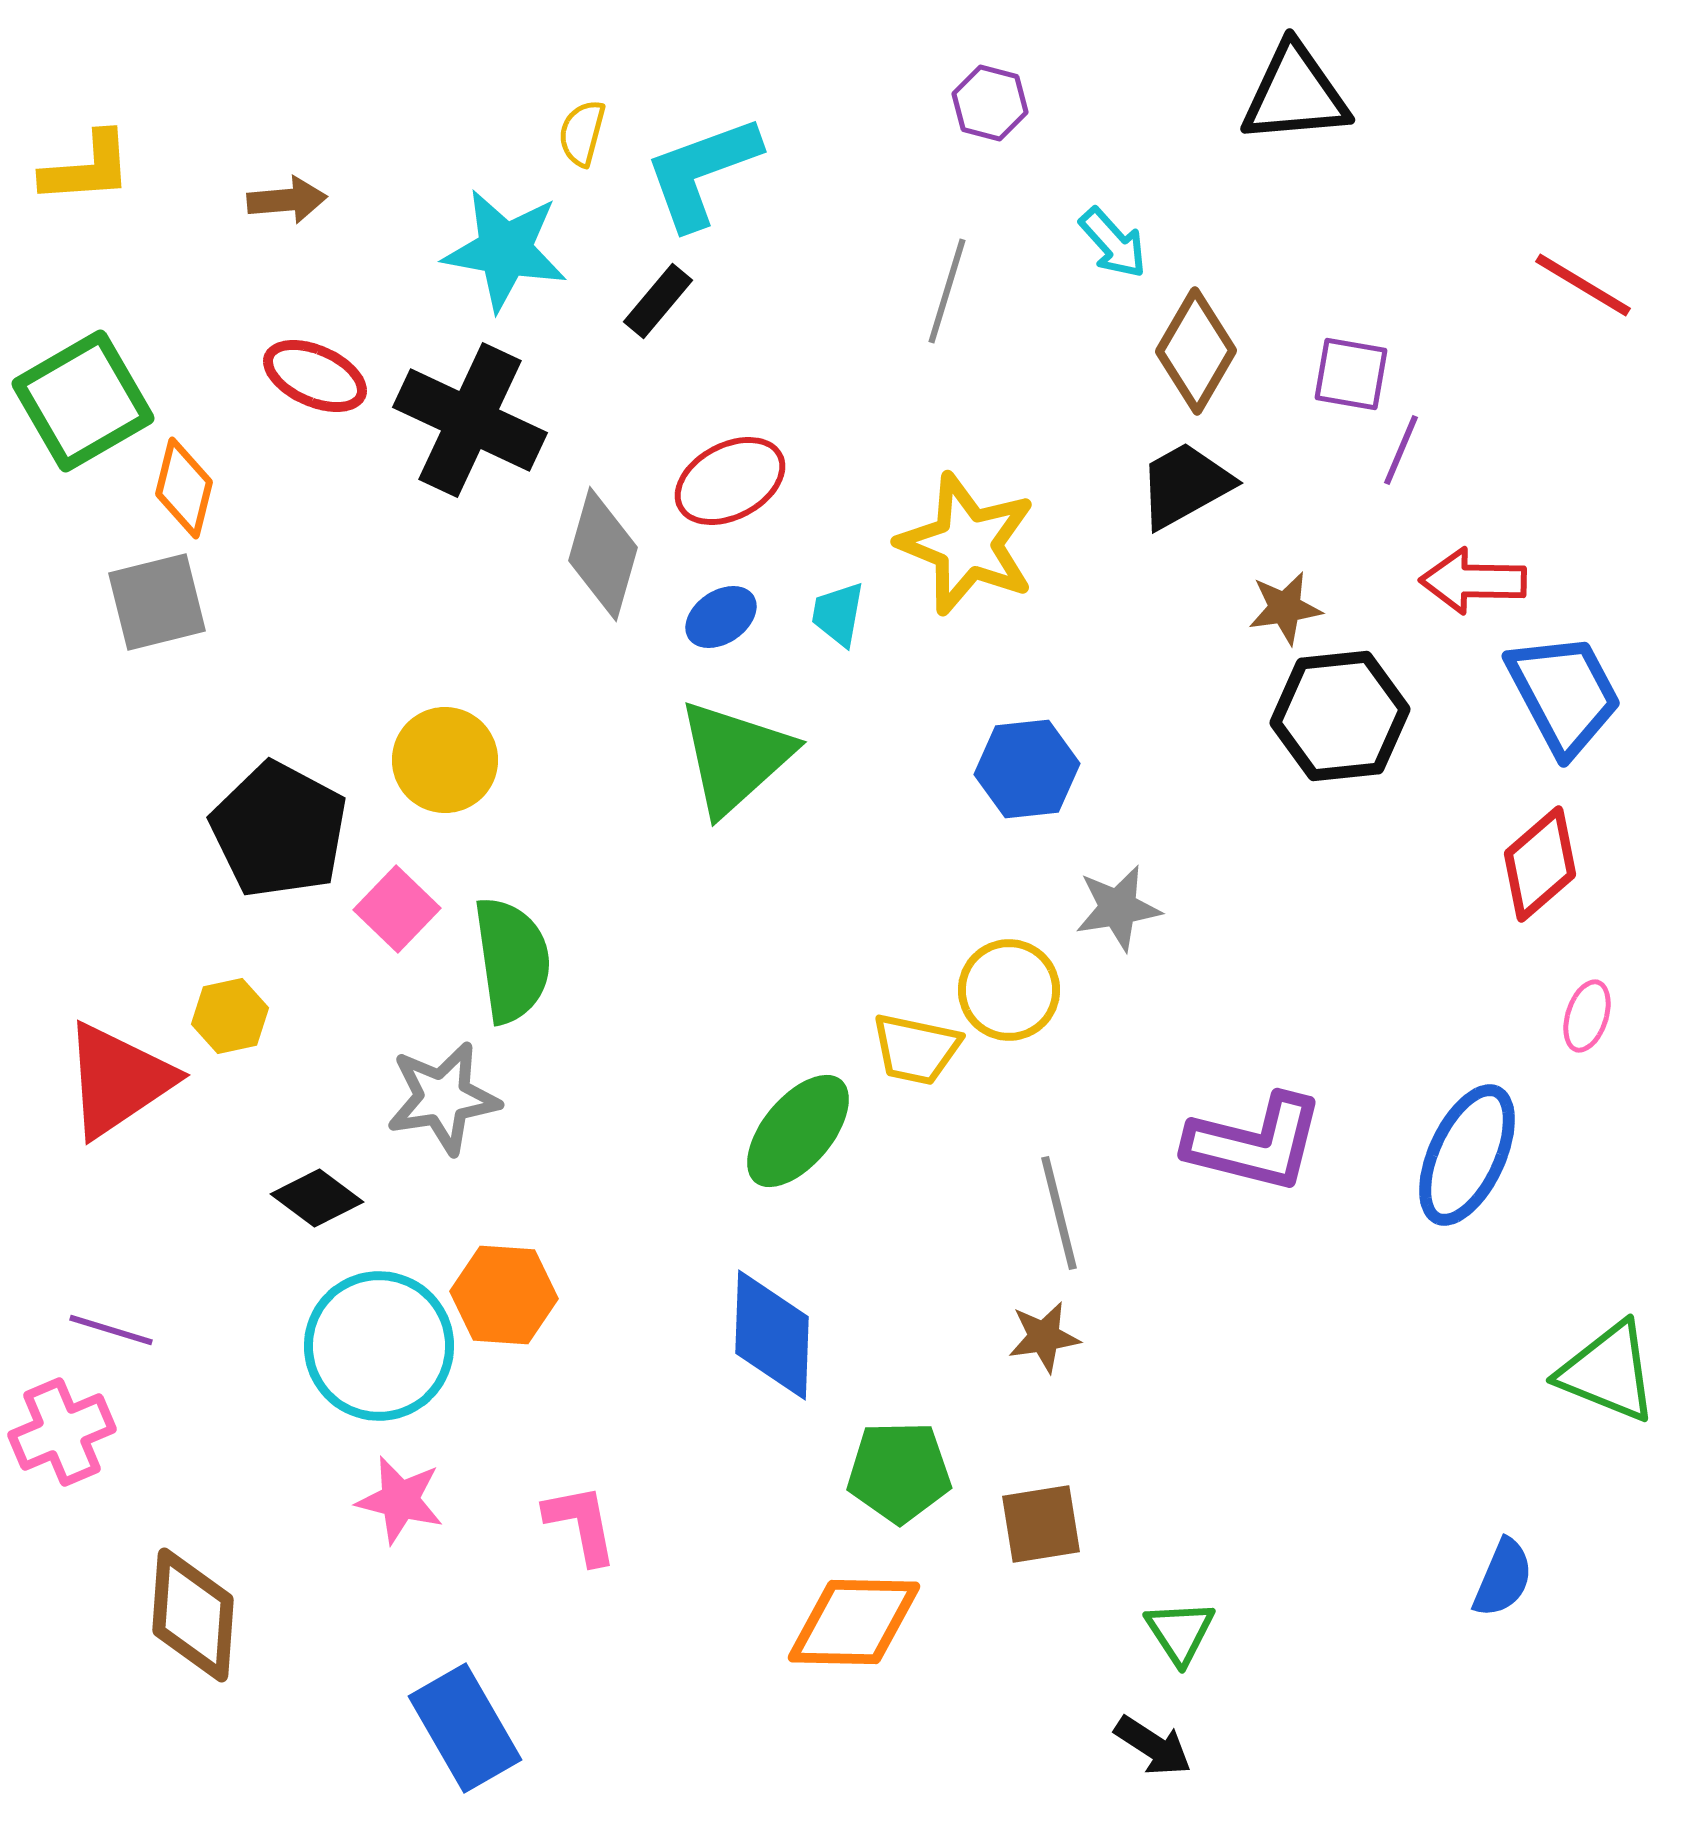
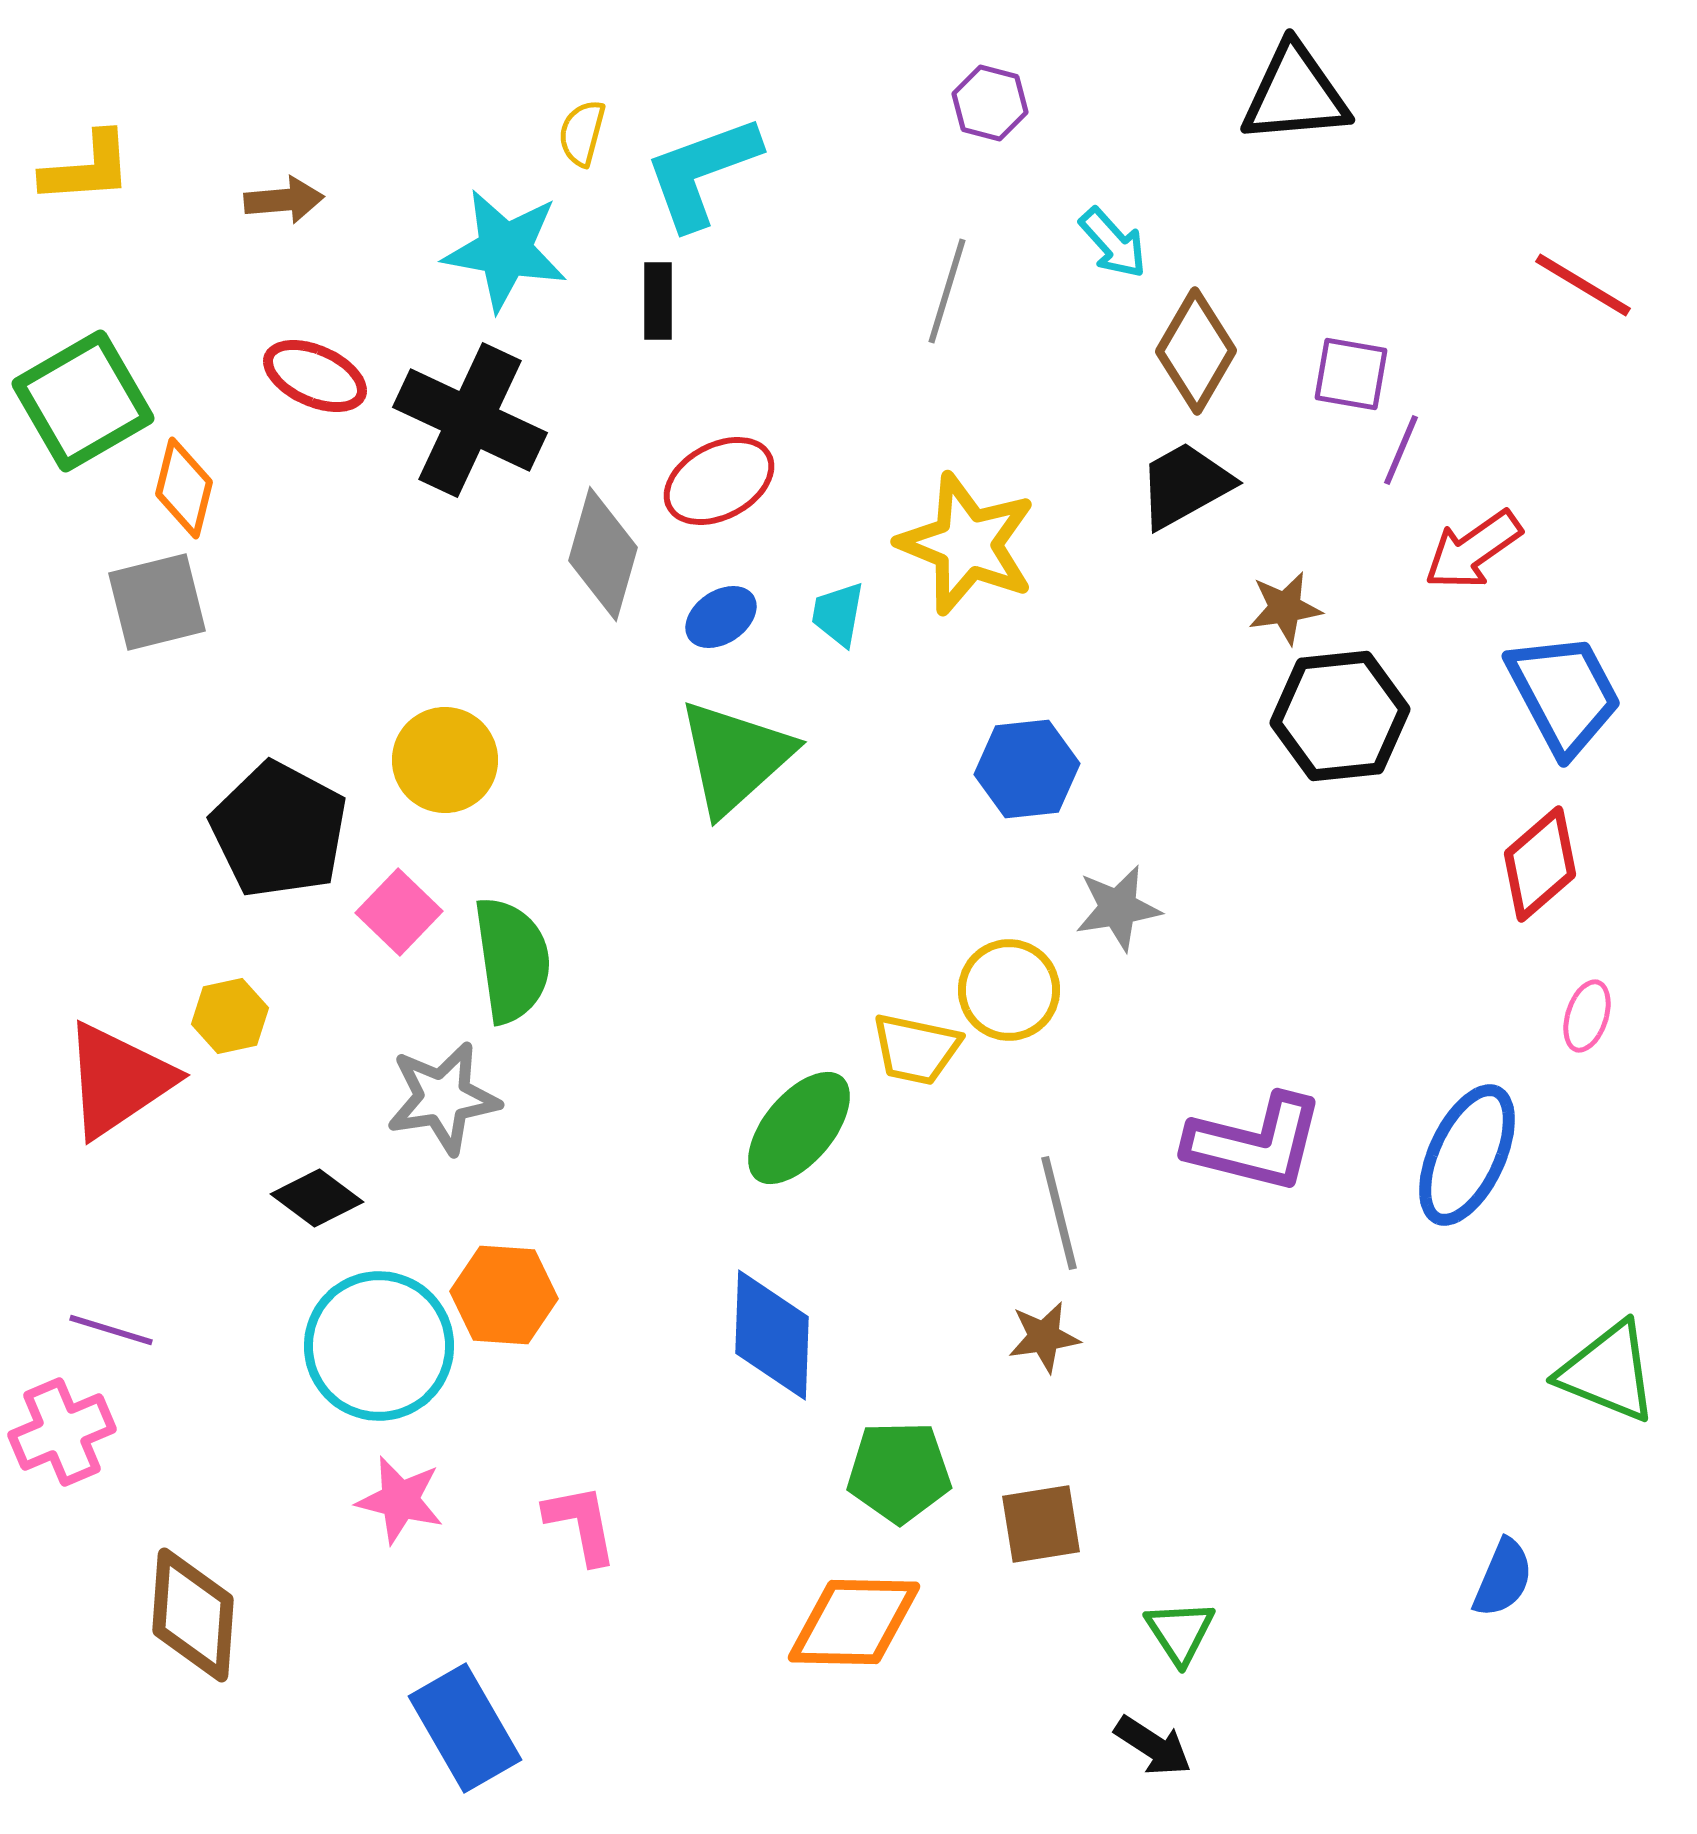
brown arrow at (287, 200): moved 3 px left
black rectangle at (658, 301): rotated 40 degrees counterclockwise
red ellipse at (730, 481): moved 11 px left
red arrow at (1473, 581): moved 31 px up; rotated 36 degrees counterclockwise
pink square at (397, 909): moved 2 px right, 3 px down
green ellipse at (798, 1131): moved 1 px right, 3 px up
